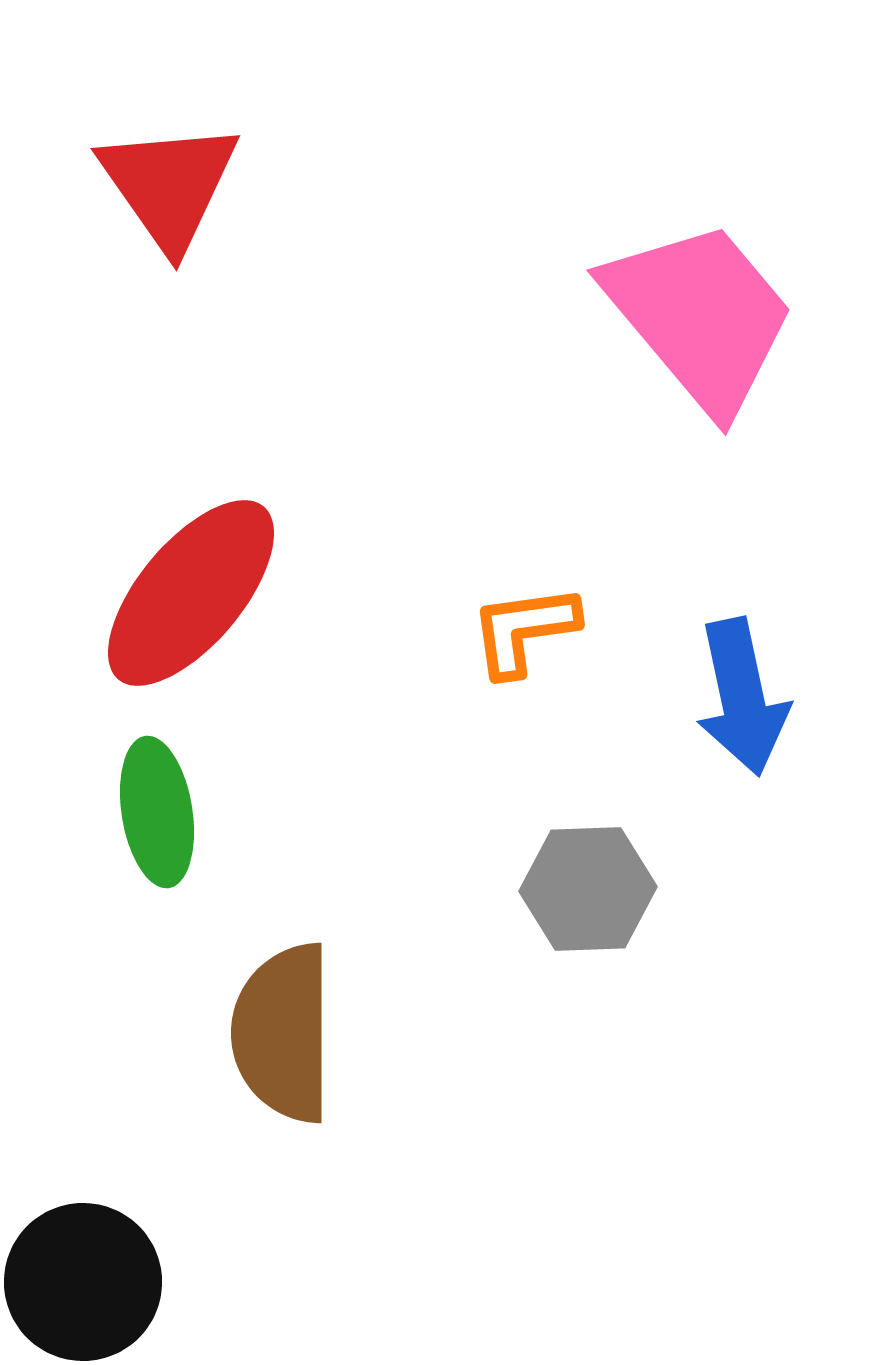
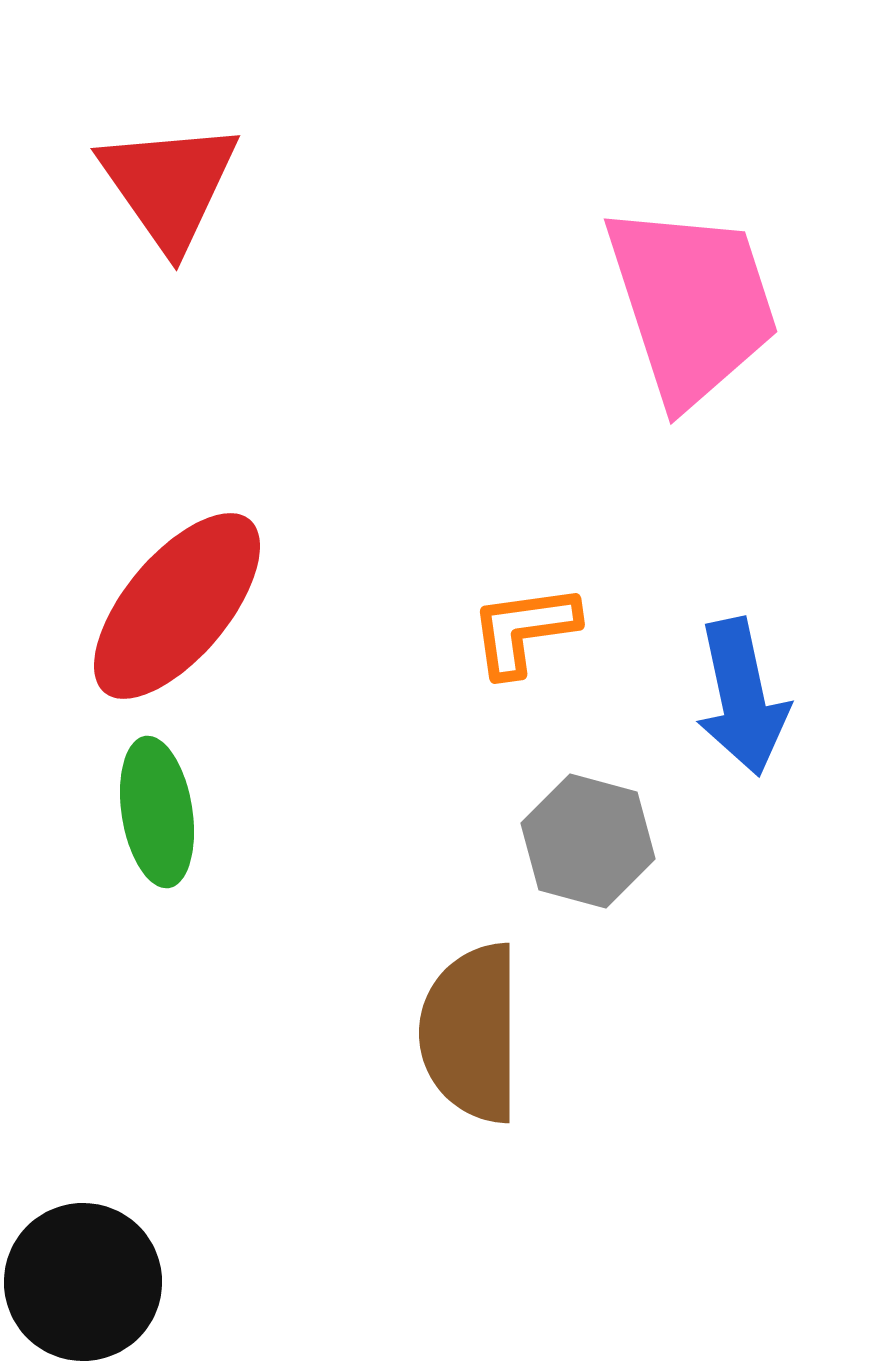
pink trapezoid: moved 8 px left, 12 px up; rotated 22 degrees clockwise
red ellipse: moved 14 px left, 13 px down
gray hexagon: moved 48 px up; rotated 17 degrees clockwise
brown semicircle: moved 188 px right
